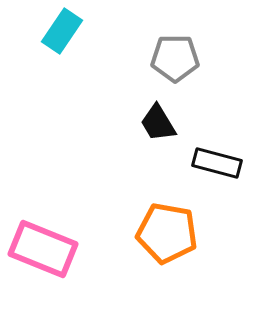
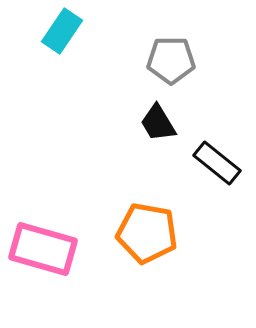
gray pentagon: moved 4 px left, 2 px down
black rectangle: rotated 24 degrees clockwise
orange pentagon: moved 20 px left
pink rectangle: rotated 6 degrees counterclockwise
